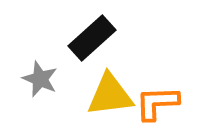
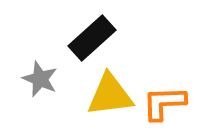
orange L-shape: moved 7 px right
